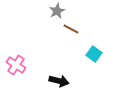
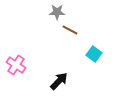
gray star: moved 1 px down; rotated 28 degrees clockwise
brown line: moved 1 px left, 1 px down
black arrow: rotated 60 degrees counterclockwise
